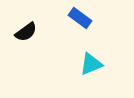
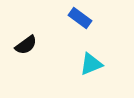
black semicircle: moved 13 px down
